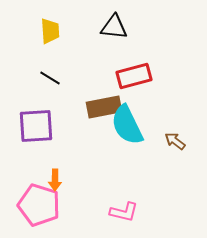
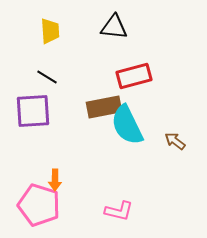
black line: moved 3 px left, 1 px up
purple square: moved 3 px left, 15 px up
pink L-shape: moved 5 px left, 1 px up
